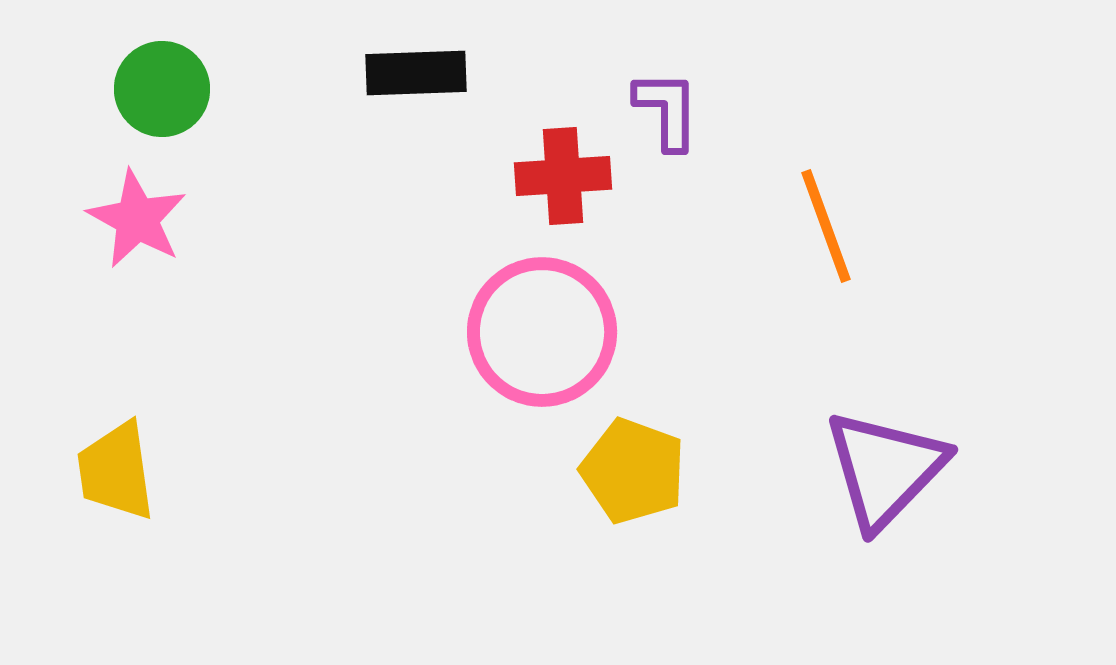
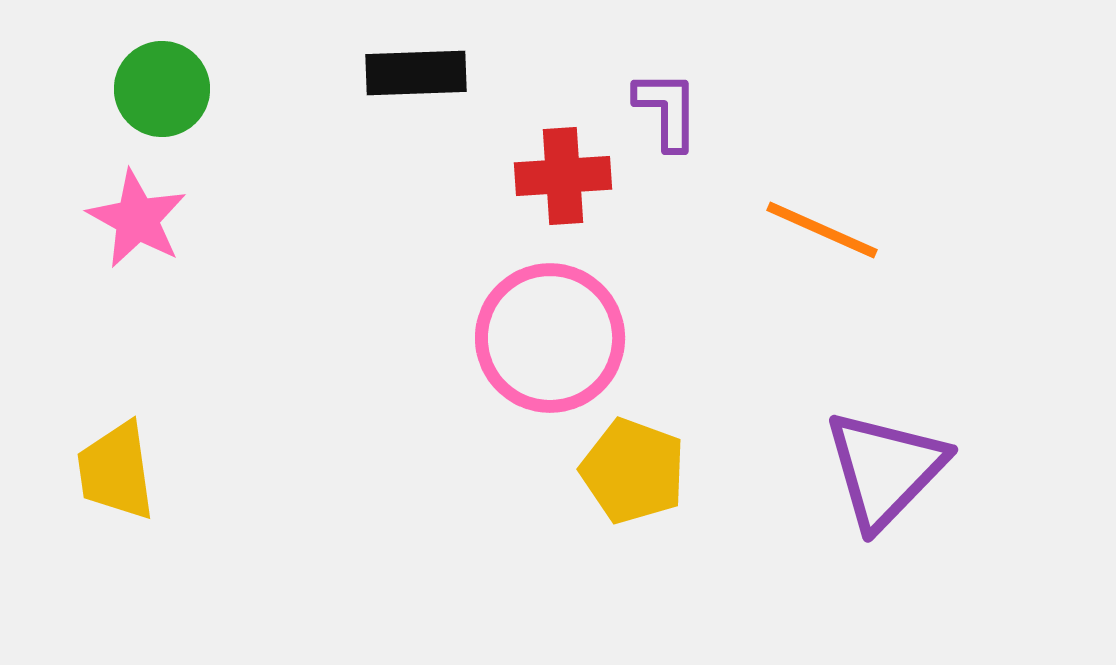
orange line: moved 4 px left, 4 px down; rotated 46 degrees counterclockwise
pink circle: moved 8 px right, 6 px down
